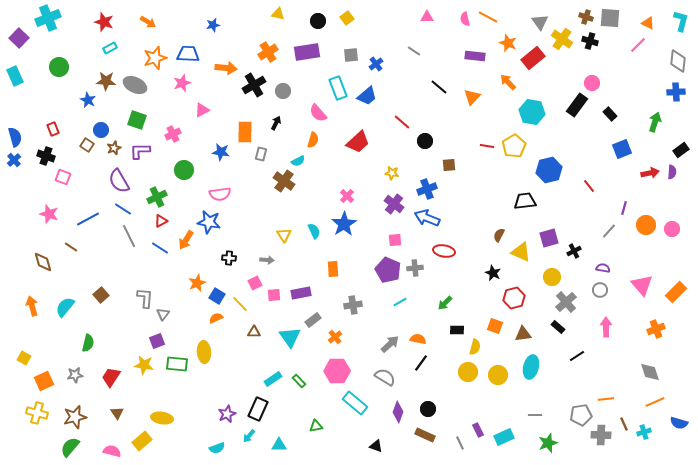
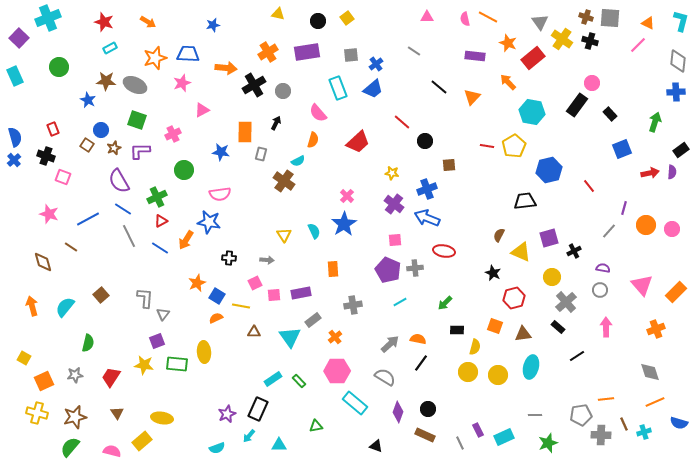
blue trapezoid at (367, 96): moved 6 px right, 7 px up
yellow line at (240, 304): moved 1 px right, 2 px down; rotated 36 degrees counterclockwise
